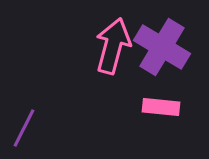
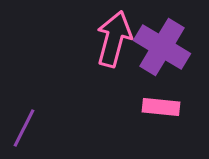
pink arrow: moved 1 px right, 7 px up
